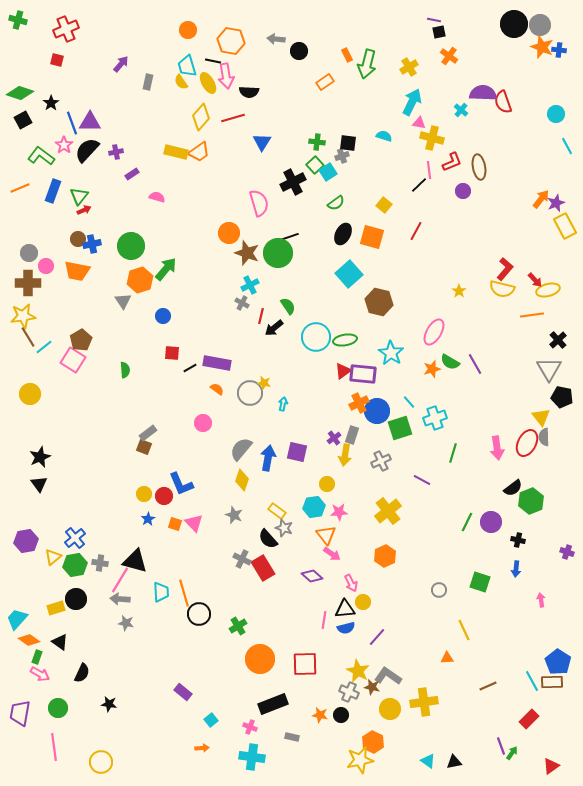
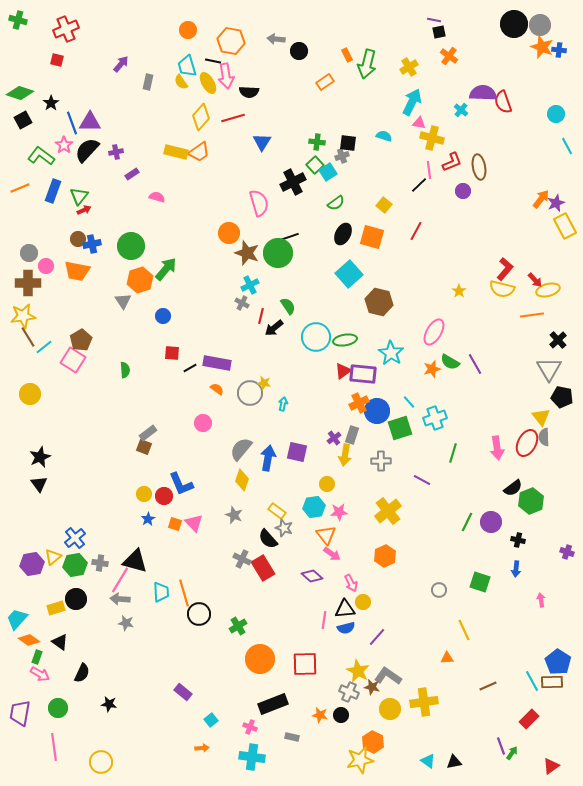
gray cross at (381, 461): rotated 24 degrees clockwise
purple hexagon at (26, 541): moved 6 px right, 23 px down
